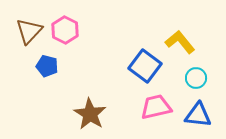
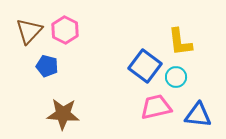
yellow L-shape: rotated 148 degrees counterclockwise
cyan circle: moved 20 px left, 1 px up
brown star: moved 27 px left; rotated 28 degrees counterclockwise
